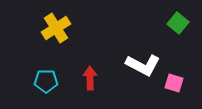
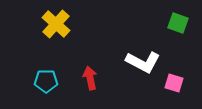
green square: rotated 20 degrees counterclockwise
yellow cross: moved 4 px up; rotated 16 degrees counterclockwise
white L-shape: moved 3 px up
red arrow: rotated 10 degrees counterclockwise
